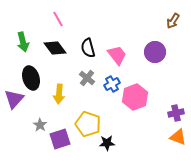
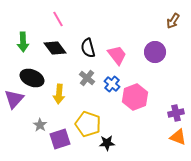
green arrow: rotated 12 degrees clockwise
black ellipse: moved 1 px right; rotated 50 degrees counterclockwise
blue cross: rotated 21 degrees counterclockwise
